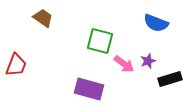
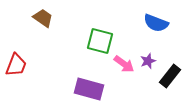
black rectangle: moved 3 px up; rotated 35 degrees counterclockwise
